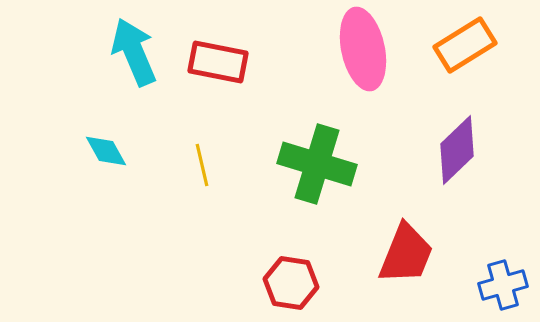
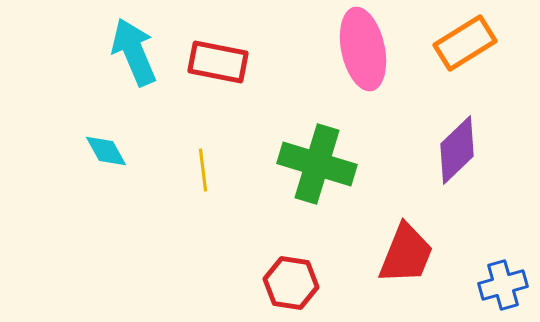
orange rectangle: moved 2 px up
yellow line: moved 1 px right, 5 px down; rotated 6 degrees clockwise
